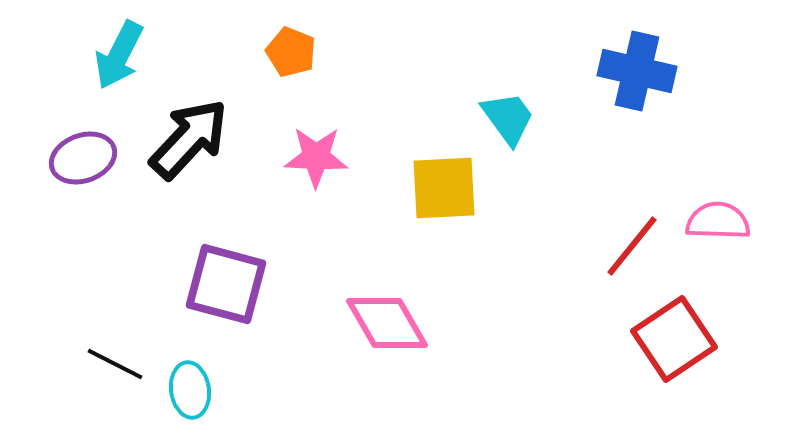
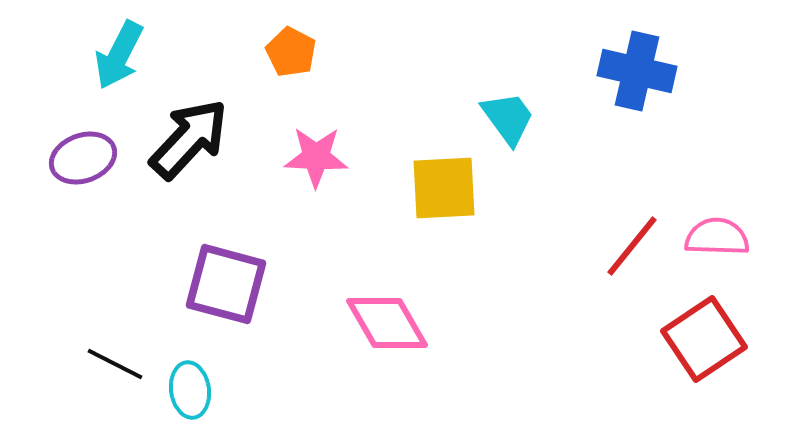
orange pentagon: rotated 6 degrees clockwise
pink semicircle: moved 1 px left, 16 px down
red square: moved 30 px right
